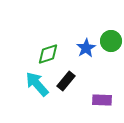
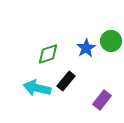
cyan arrow: moved 4 px down; rotated 36 degrees counterclockwise
purple rectangle: rotated 54 degrees counterclockwise
